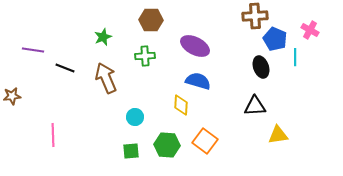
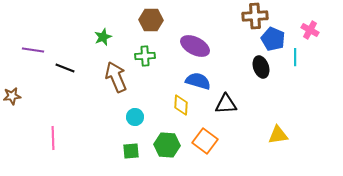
blue pentagon: moved 2 px left
brown arrow: moved 10 px right, 1 px up
black triangle: moved 29 px left, 2 px up
pink line: moved 3 px down
